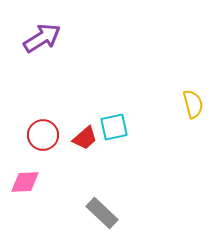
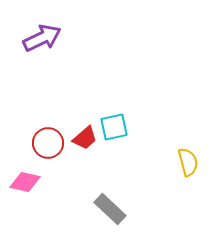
purple arrow: rotated 6 degrees clockwise
yellow semicircle: moved 5 px left, 58 px down
red circle: moved 5 px right, 8 px down
pink diamond: rotated 16 degrees clockwise
gray rectangle: moved 8 px right, 4 px up
